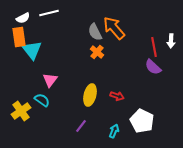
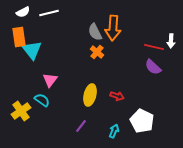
white semicircle: moved 6 px up
orange arrow: moved 1 px left; rotated 135 degrees counterclockwise
red line: rotated 66 degrees counterclockwise
